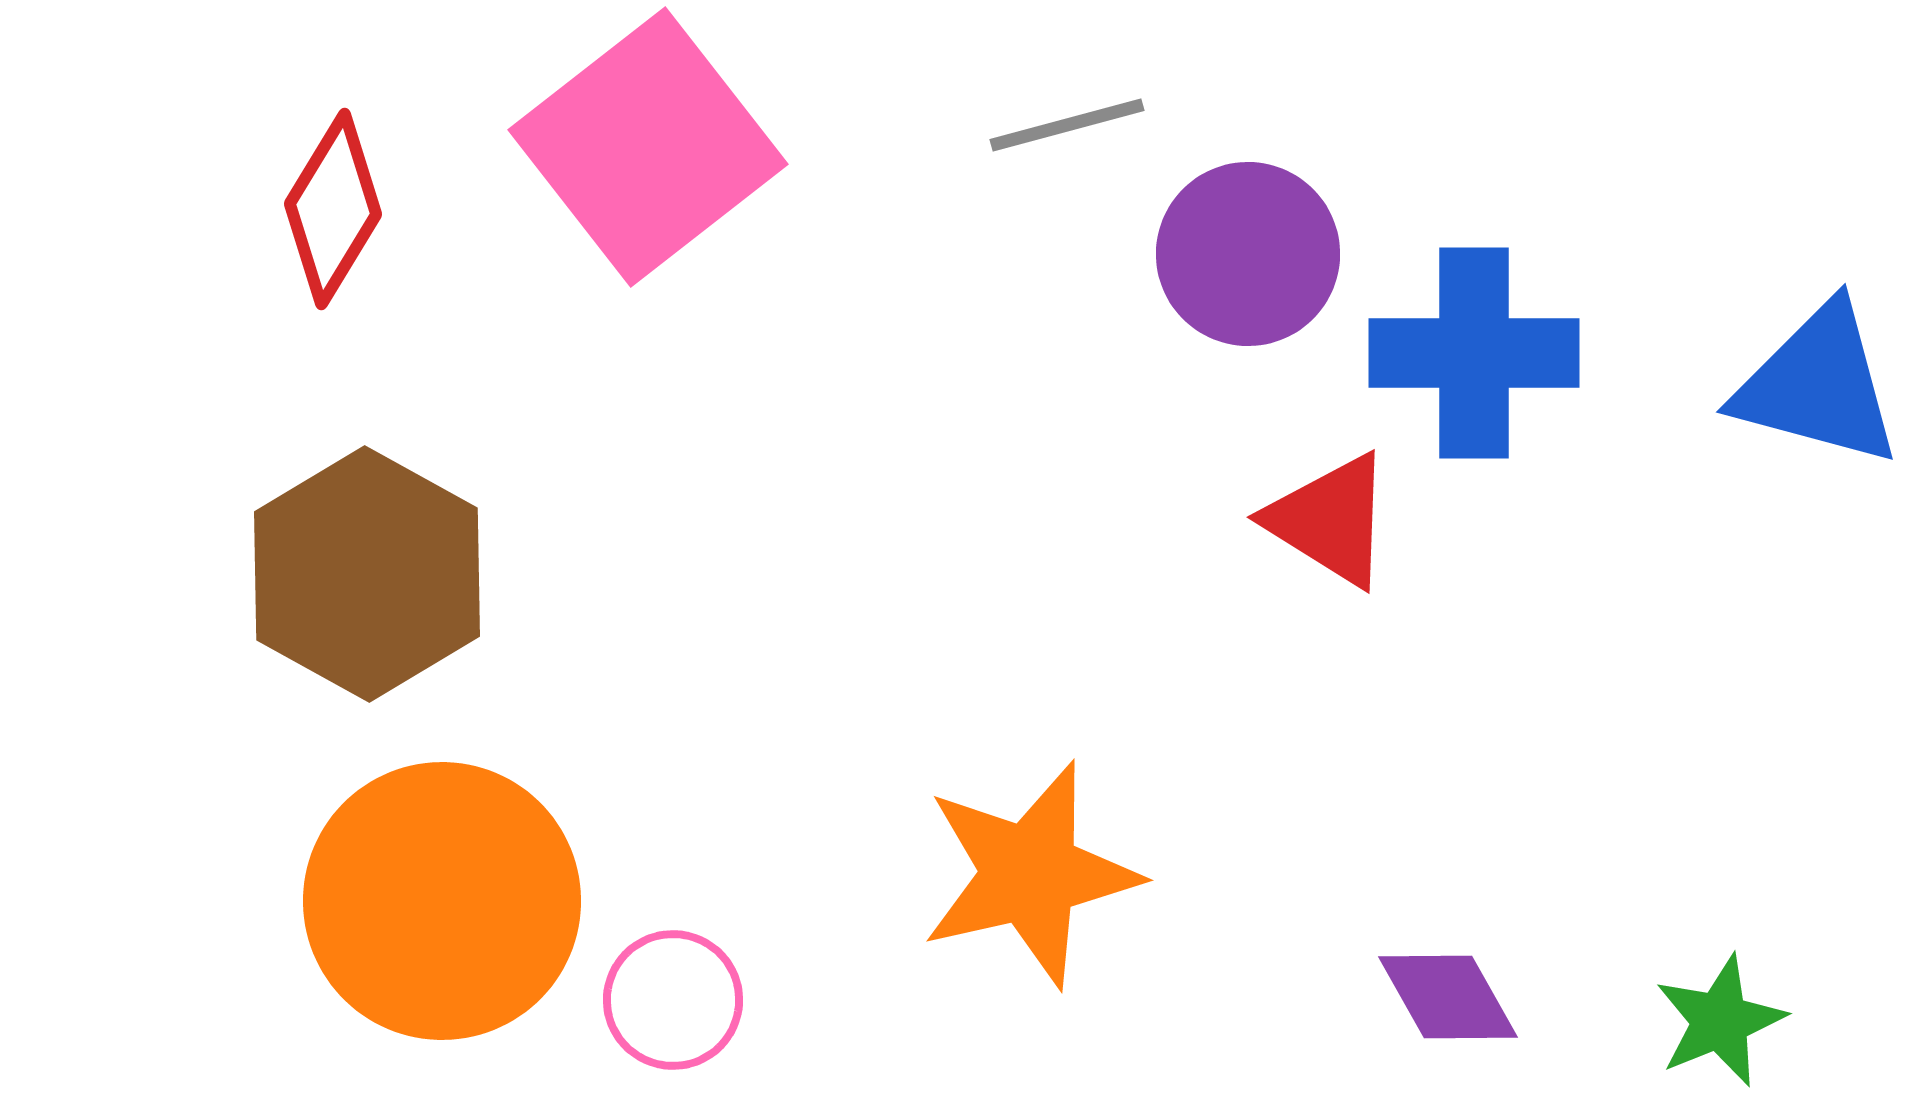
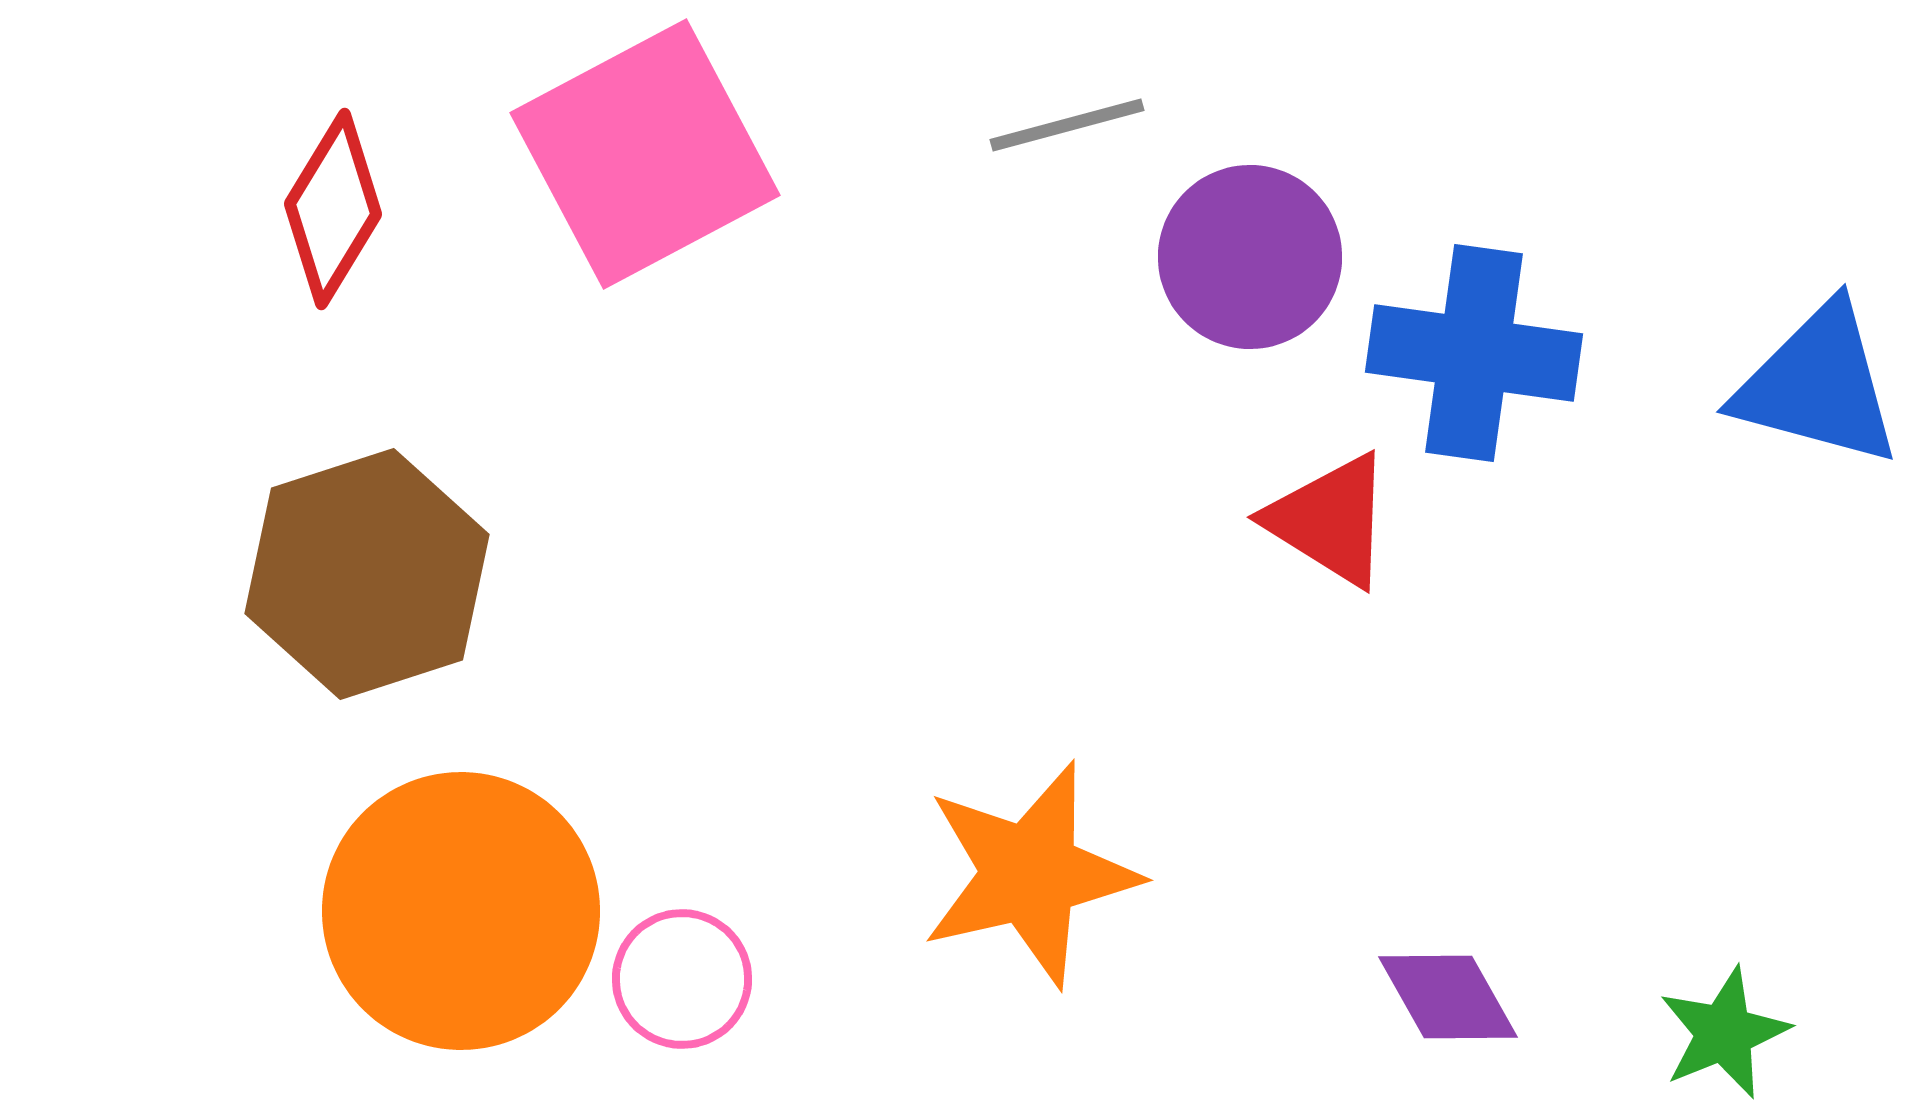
pink square: moved 3 px left, 7 px down; rotated 10 degrees clockwise
purple circle: moved 2 px right, 3 px down
blue cross: rotated 8 degrees clockwise
brown hexagon: rotated 13 degrees clockwise
orange circle: moved 19 px right, 10 px down
pink circle: moved 9 px right, 21 px up
green star: moved 4 px right, 12 px down
